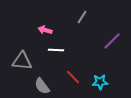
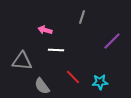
gray line: rotated 16 degrees counterclockwise
